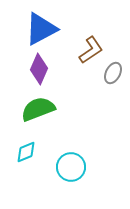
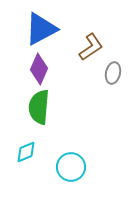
brown L-shape: moved 3 px up
gray ellipse: rotated 15 degrees counterclockwise
green semicircle: moved 1 px right, 2 px up; rotated 64 degrees counterclockwise
